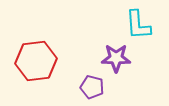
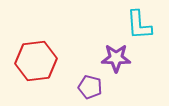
cyan L-shape: moved 1 px right
purple pentagon: moved 2 px left
